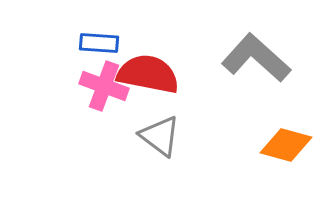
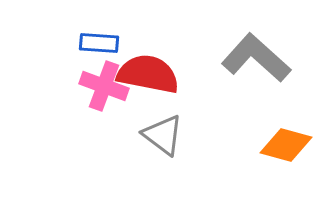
gray triangle: moved 3 px right, 1 px up
